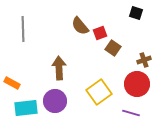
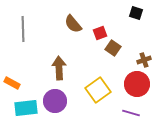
brown semicircle: moved 7 px left, 2 px up
yellow square: moved 1 px left, 2 px up
